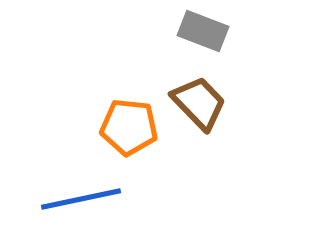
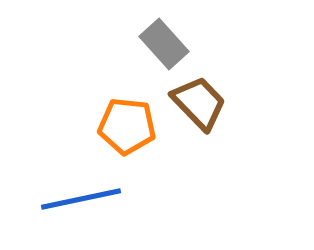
gray rectangle: moved 39 px left, 13 px down; rotated 27 degrees clockwise
orange pentagon: moved 2 px left, 1 px up
